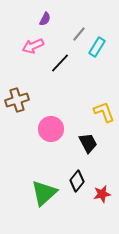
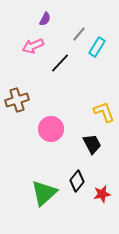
black trapezoid: moved 4 px right, 1 px down
